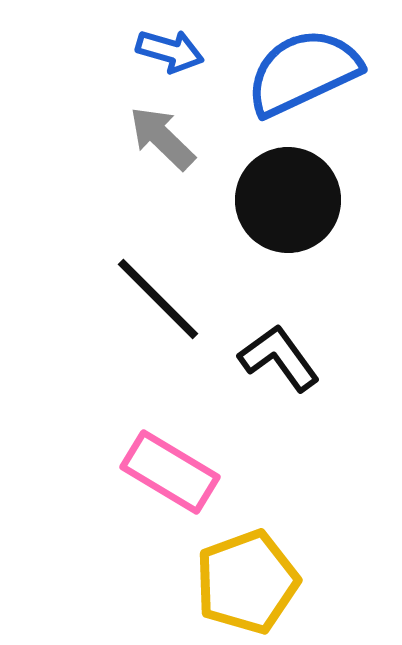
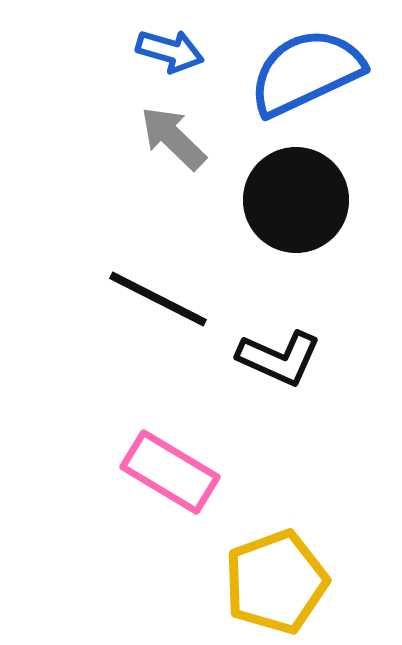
blue semicircle: moved 3 px right
gray arrow: moved 11 px right
black circle: moved 8 px right
black line: rotated 18 degrees counterclockwise
black L-shape: rotated 150 degrees clockwise
yellow pentagon: moved 29 px right
